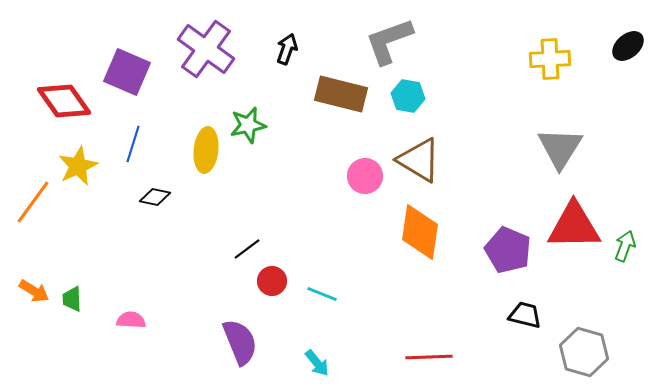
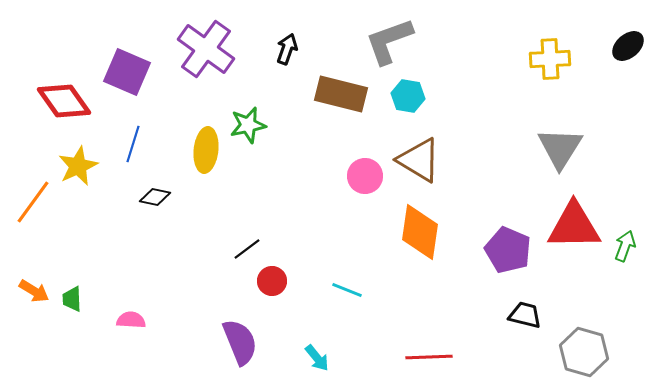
cyan line: moved 25 px right, 4 px up
cyan arrow: moved 5 px up
